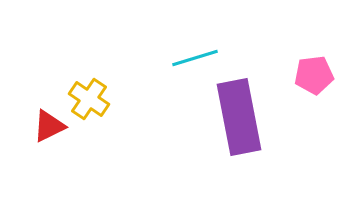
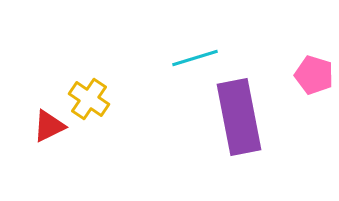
pink pentagon: rotated 24 degrees clockwise
